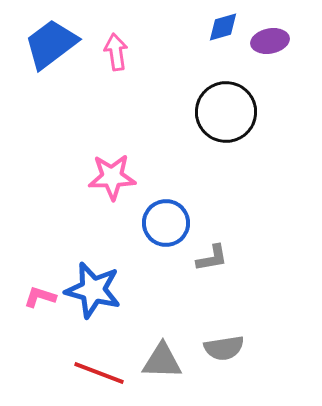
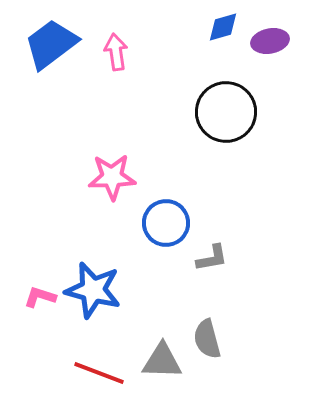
gray semicircle: moved 17 px left, 9 px up; rotated 84 degrees clockwise
